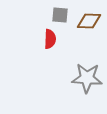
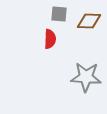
gray square: moved 1 px left, 1 px up
gray star: moved 1 px left, 1 px up
